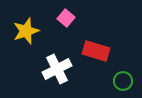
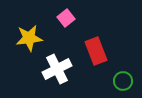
pink square: rotated 12 degrees clockwise
yellow star: moved 3 px right, 7 px down; rotated 12 degrees clockwise
red rectangle: rotated 52 degrees clockwise
